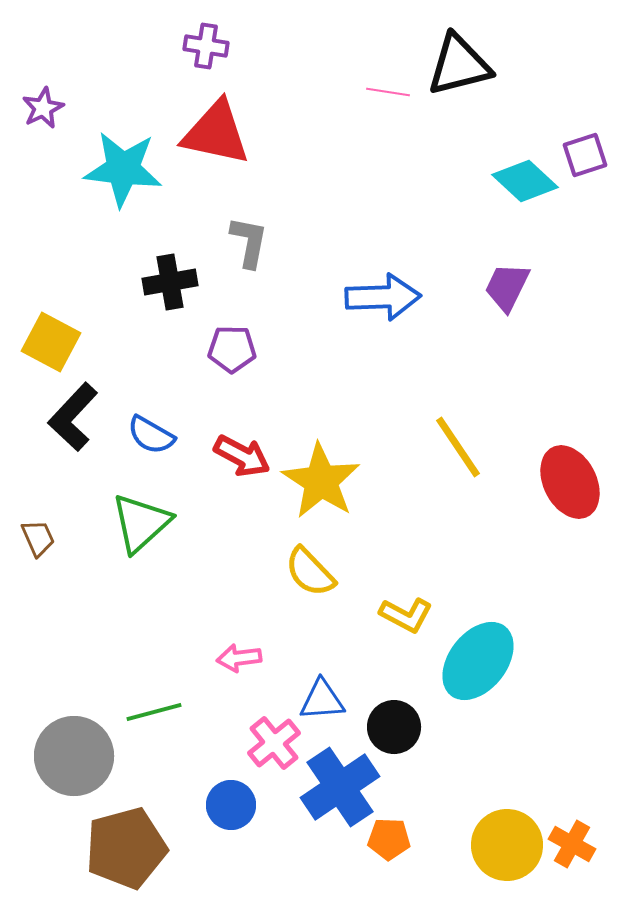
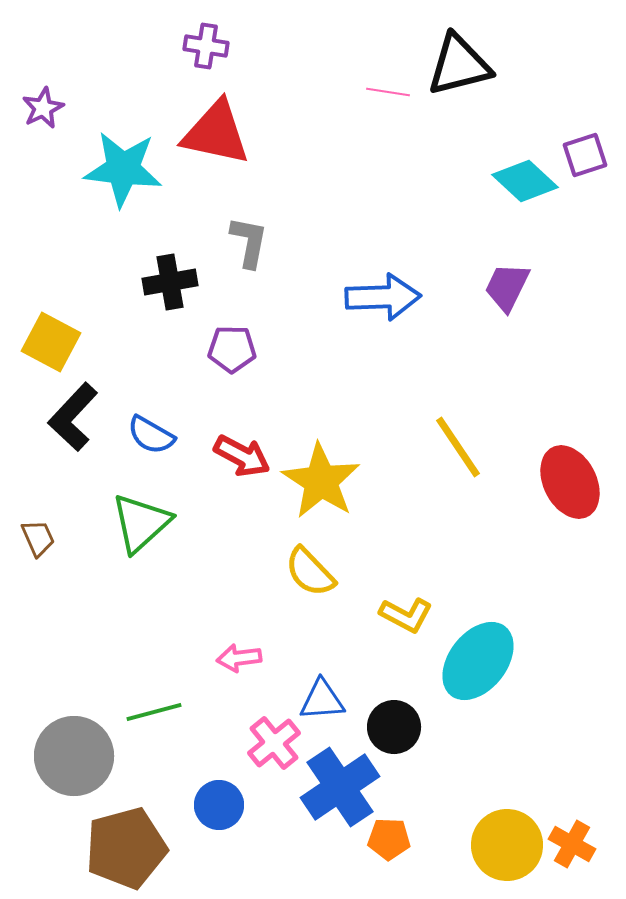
blue circle: moved 12 px left
